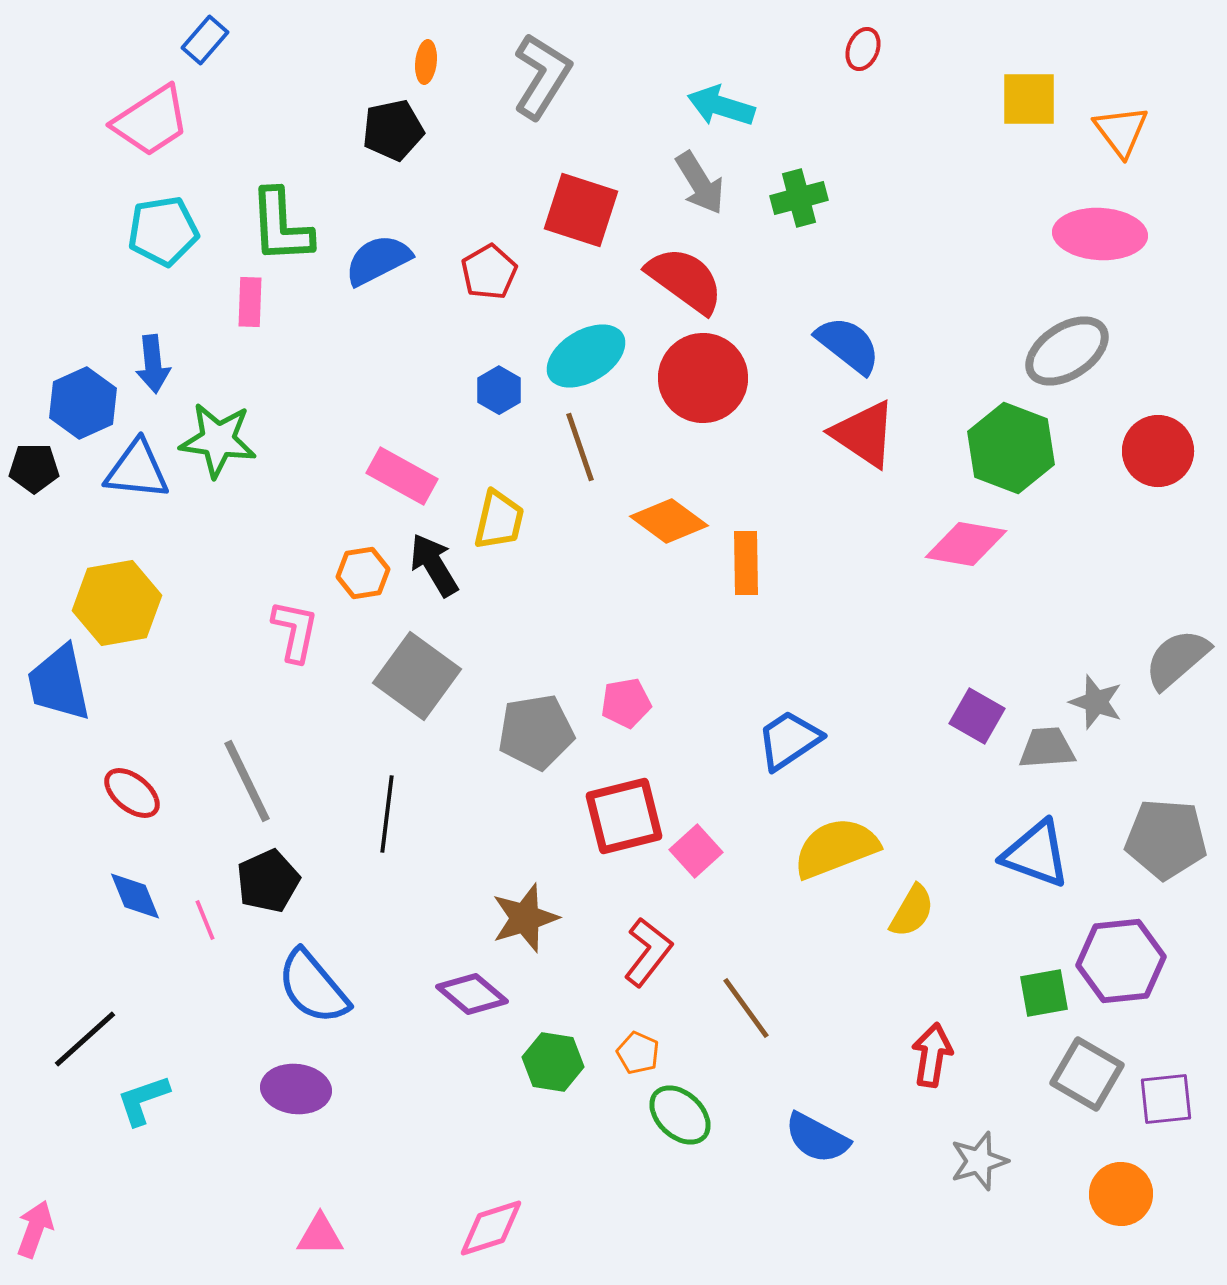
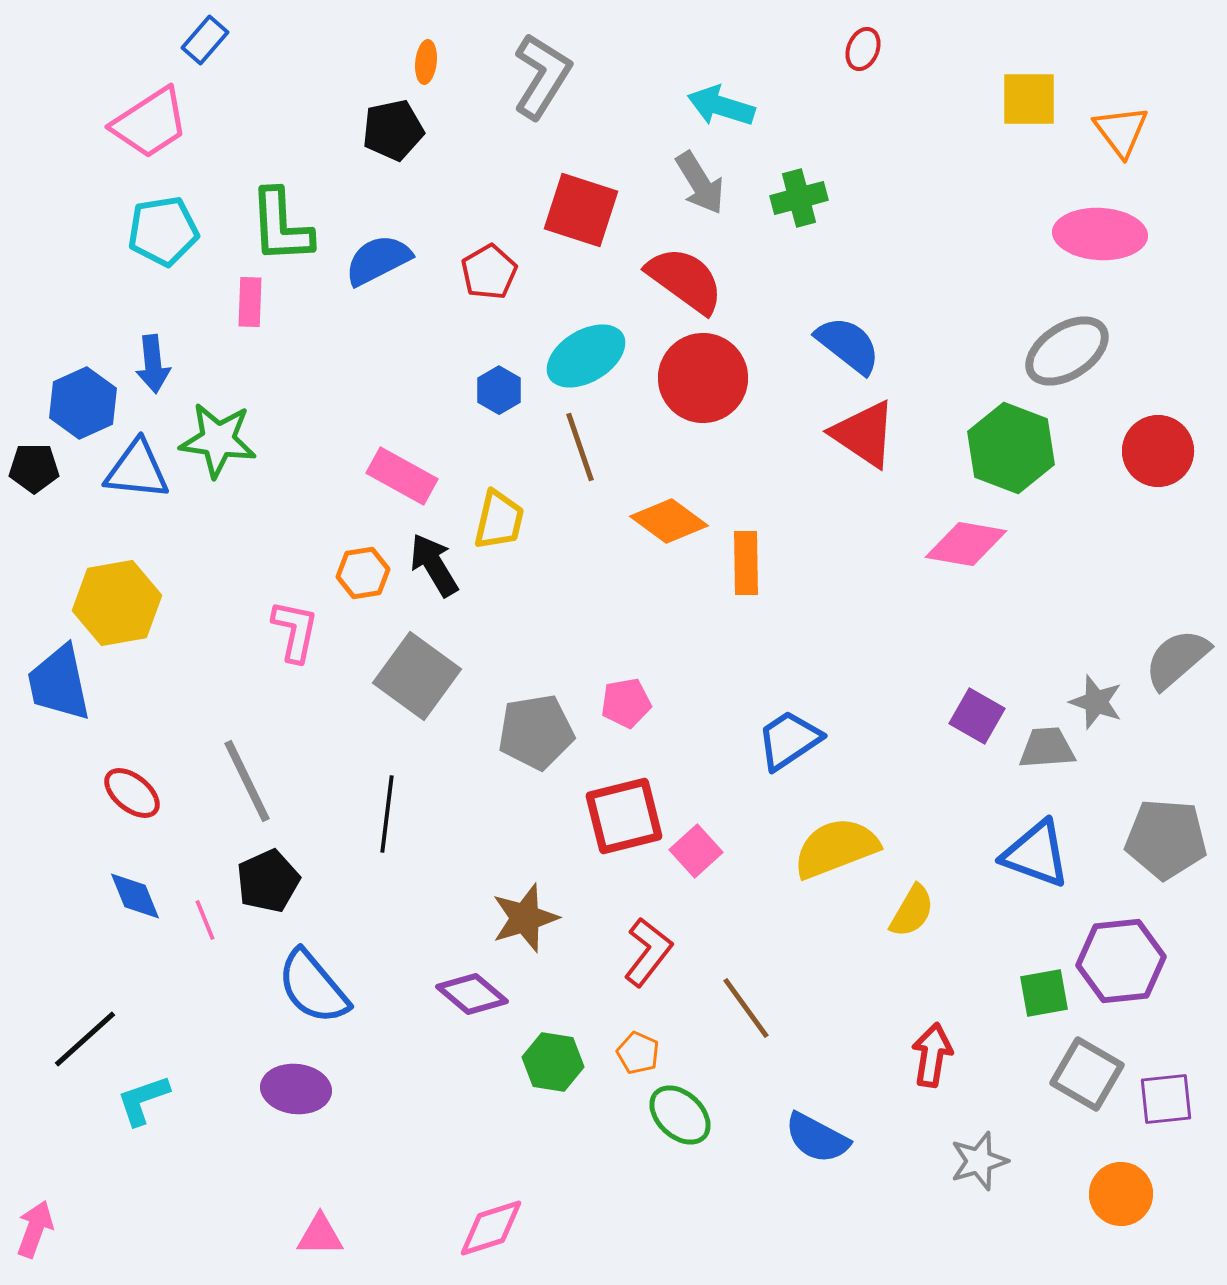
pink trapezoid at (151, 121): moved 1 px left, 2 px down
